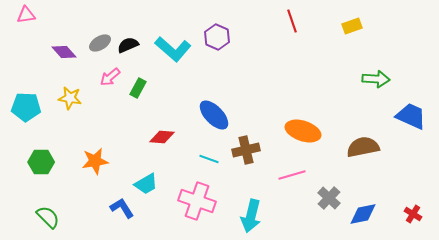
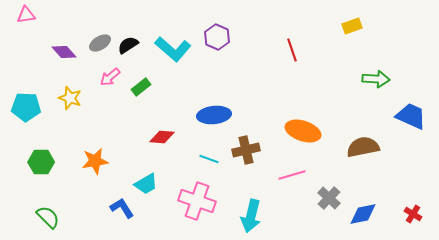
red line: moved 29 px down
black semicircle: rotated 10 degrees counterclockwise
green rectangle: moved 3 px right, 1 px up; rotated 24 degrees clockwise
yellow star: rotated 10 degrees clockwise
blue ellipse: rotated 52 degrees counterclockwise
